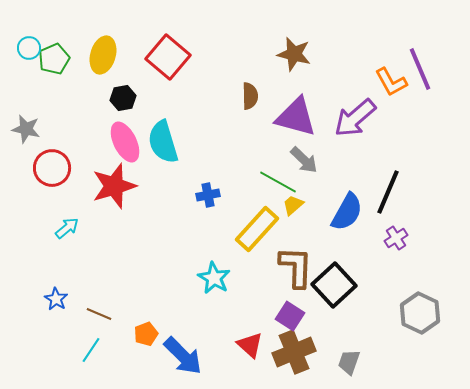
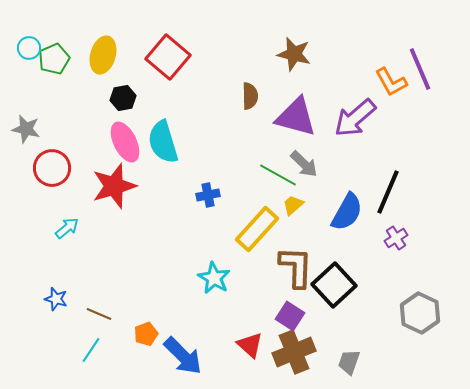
gray arrow: moved 4 px down
green line: moved 7 px up
blue star: rotated 15 degrees counterclockwise
